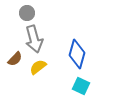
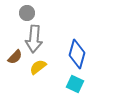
gray arrow: rotated 20 degrees clockwise
brown semicircle: moved 2 px up
cyan square: moved 6 px left, 2 px up
